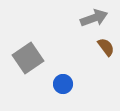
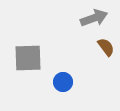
gray square: rotated 32 degrees clockwise
blue circle: moved 2 px up
